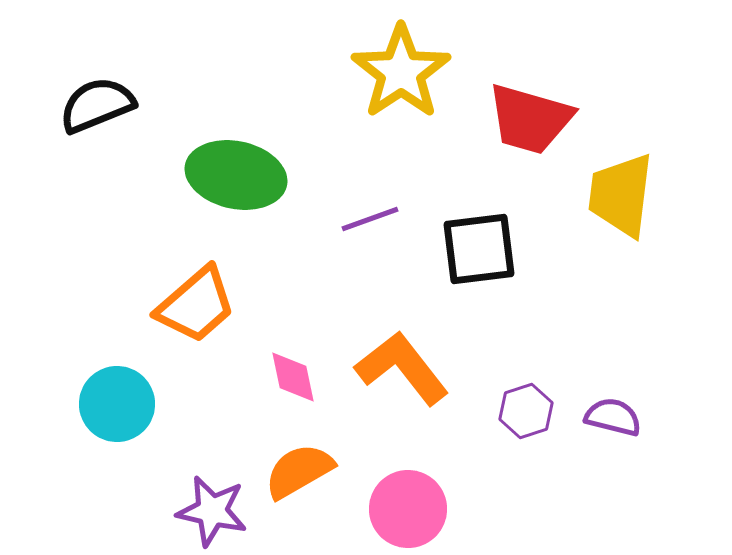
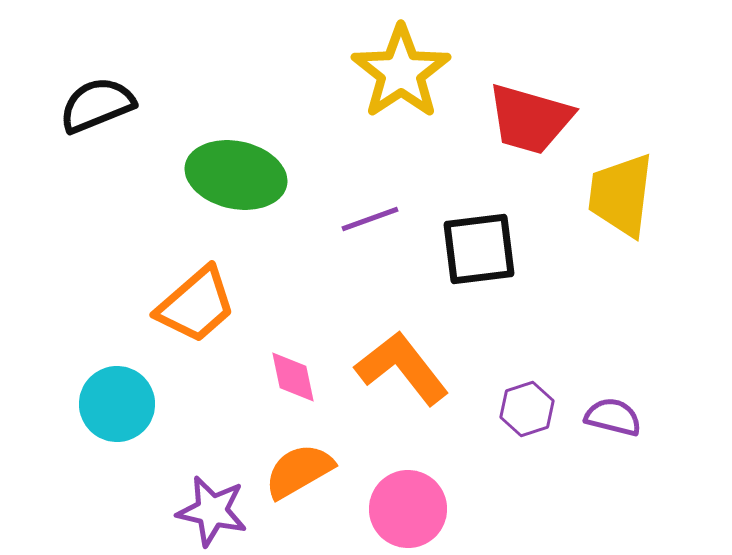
purple hexagon: moved 1 px right, 2 px up
